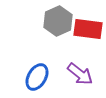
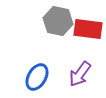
gray hexagon: rotated 24 degrees counterclockwise
purple arrow: rotated 88 degrees clockwise
